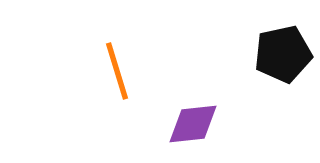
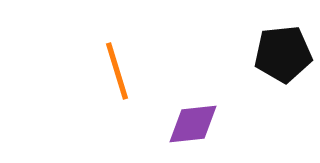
black pentagon: rotated 6 degrees clockwise
